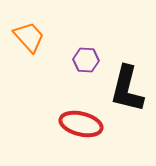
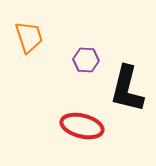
orange trapezoid: rotated 24 degrees clockwise
red ellipse: moved 1 px right, 2 px down
